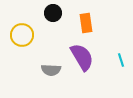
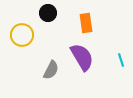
black circle: moved 5 px left
gray semicircle: rotated 66 degrees counterclockwise
